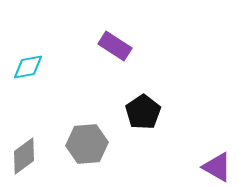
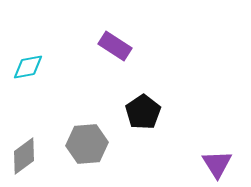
purple triangle: moved 3 px up; rotated 28 degrees clockwise
